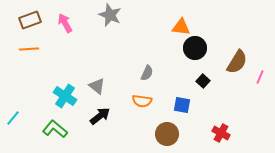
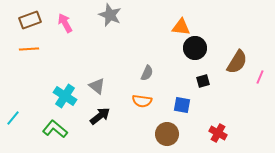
black square: rotated 32 degrees clockwise
red cross: moved 3 px left
